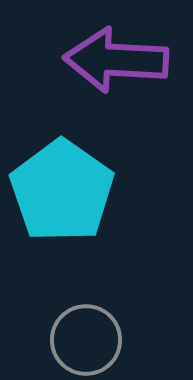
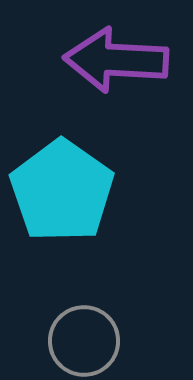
gray circle: moved 2 px left, 1 px down
